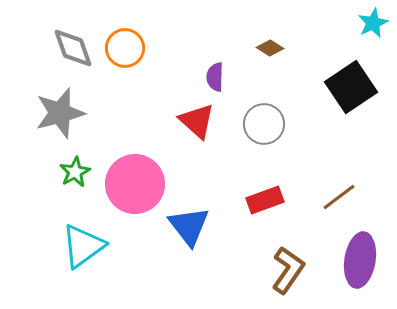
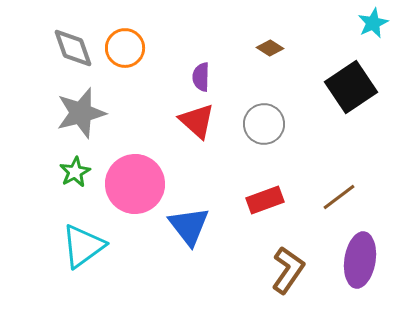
purple semicircle: moved 14 px left
gray star: moved 21 px right
